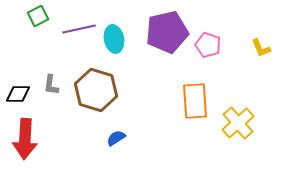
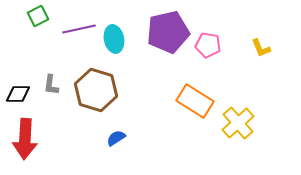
purple pentagon: moved 1 px right
pink pentagon: rotated 10 degrees counterclockwise
orange rectangle: rotated 54 degrees counterclockwise
